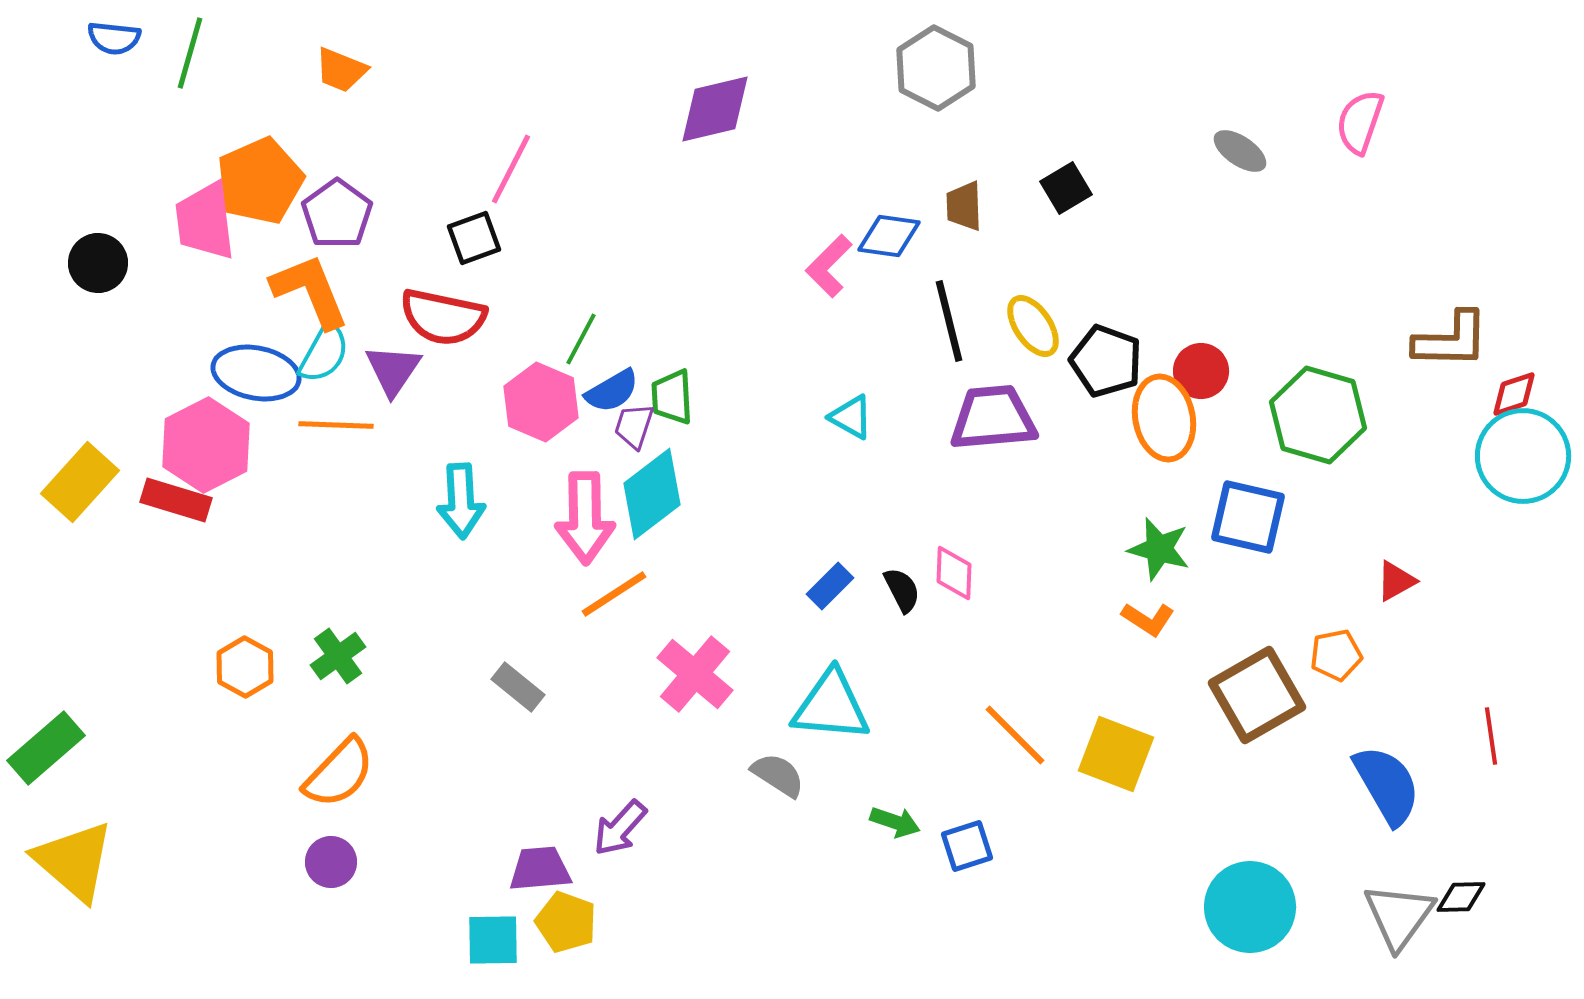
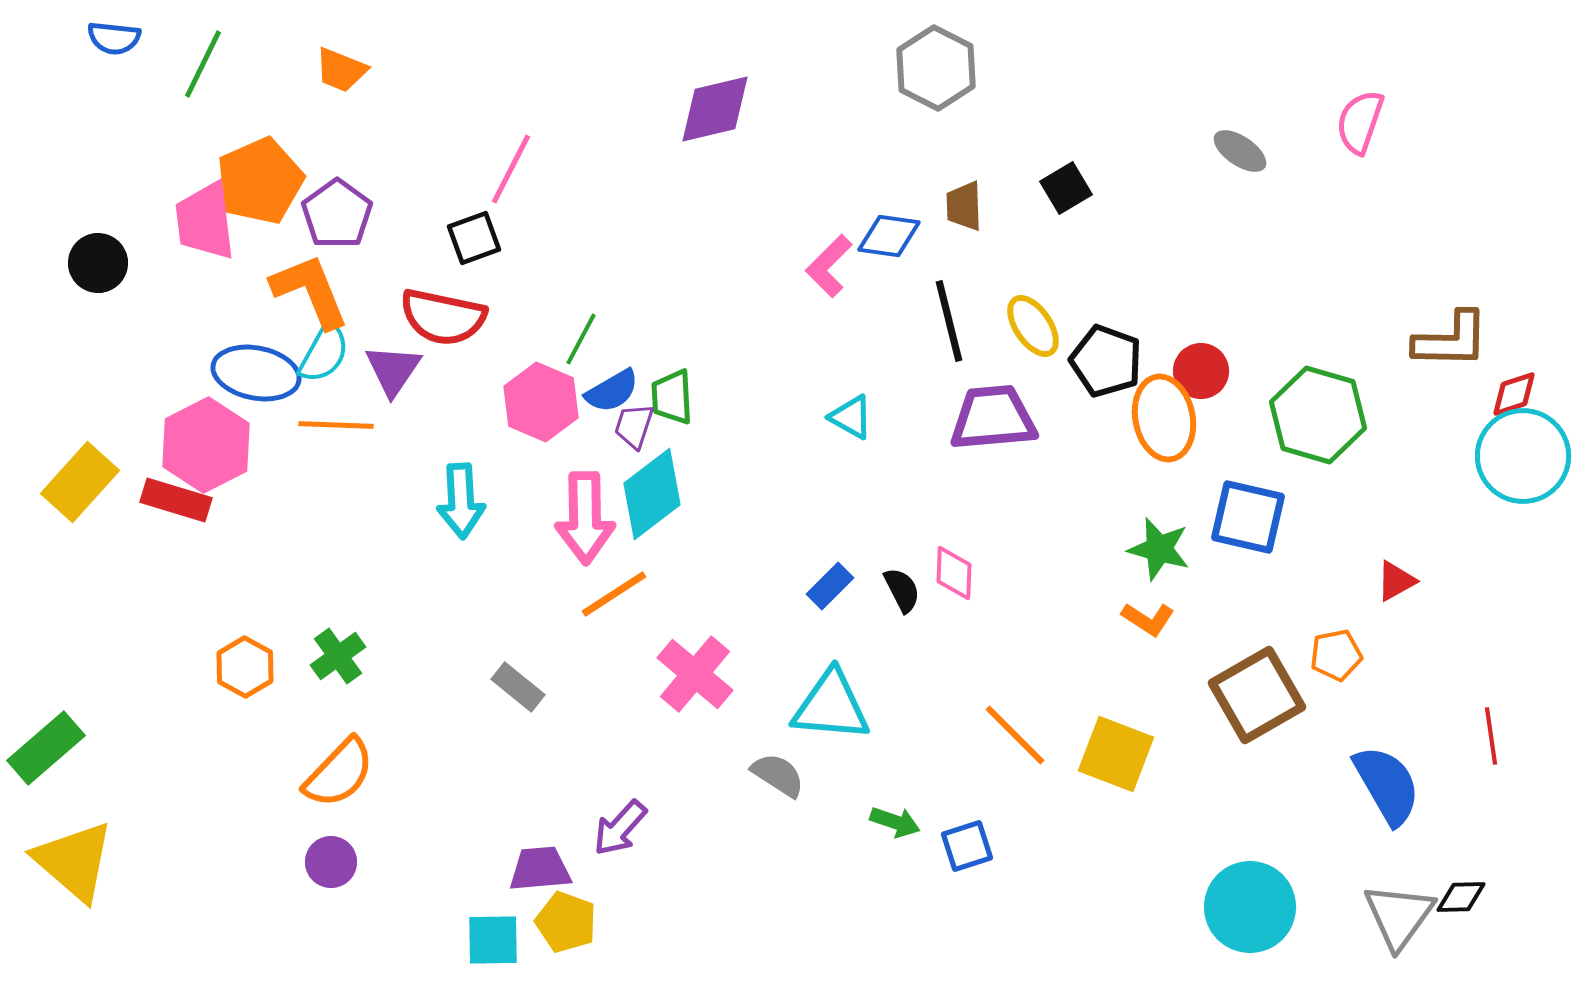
green line at (190, 53): moved 13 px right, 11 px down; rotated 10 degrees clockwise
